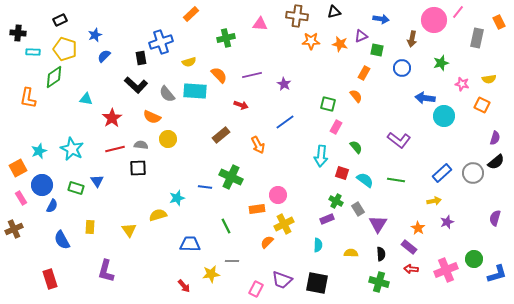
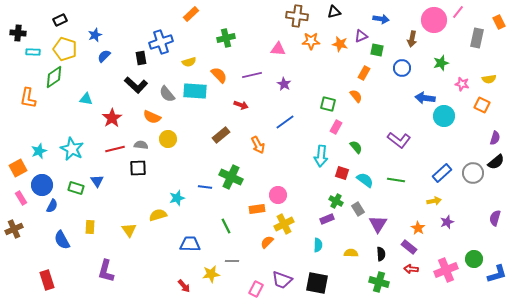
pink triangle at (260, 24): moved 18 px right, 25 px down
red rectangle at (50, 279): moved 3 px left, 1 px down
